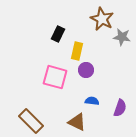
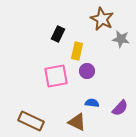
gray star: moved 1 px left, 2 px down
purple circle: moved 1 px right, 1 px down
pink square: moved 1 px right, 1 px up; rotated 25 degrees counterclockwise
blue semicircle: moved 2 px down
purple semicircle: rotated 24 degrees clockwise
brown rectangle: rotated 20 degrees counterclockwise
